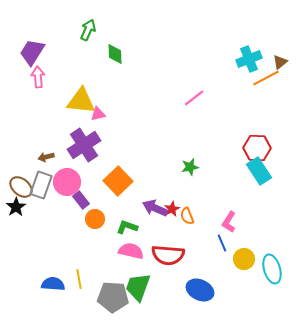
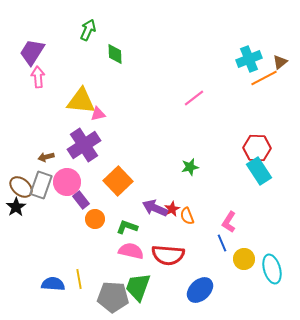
orange line: moved 2 px left
blue ellipse: rotated 68 degrees counterclockwise
